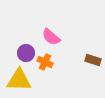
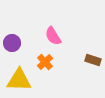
pink semicircle: moved 2 px right, 1 px up; rotated 18 degrees clockwise
purple circle: moved 14 px left, 10 px up
orange cross: rotated 21 degrees clockwise
